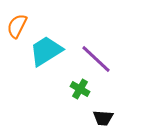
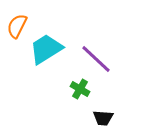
cyan trapezoid: moved 2 px up
